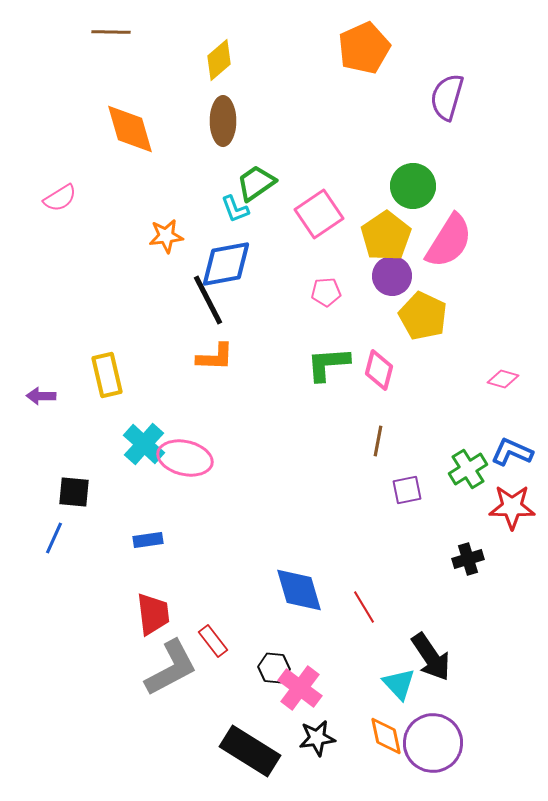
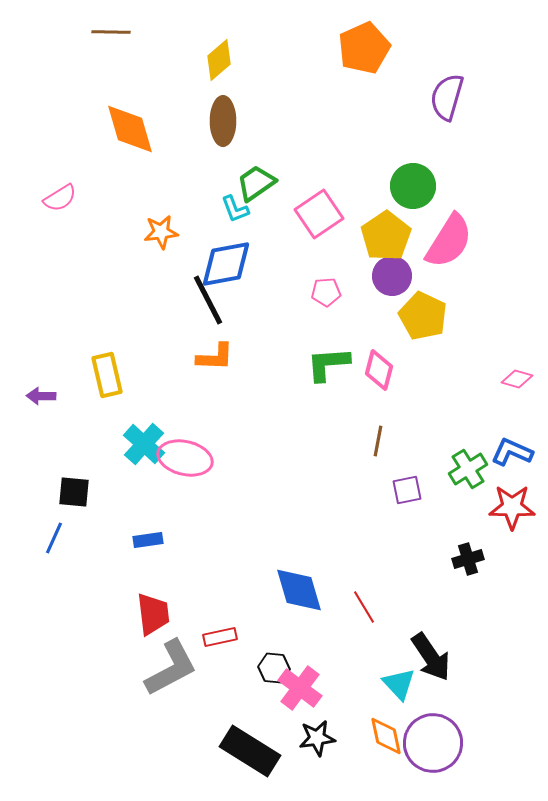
orange star at (166, 236): moved 5 px left, 4 px up
pink diamond at (503, 379): moved 14 px right
red rectangle at (213, 641): moved 7 px right, 4 px up; rotated 64 degrees counterclockwise
